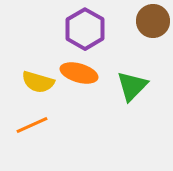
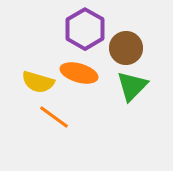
brown circle: moved 27 px left, 27 px down
orange line: moved 22 px right, 8 px up; rotated 60 degrees clockwise
